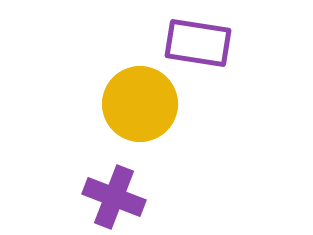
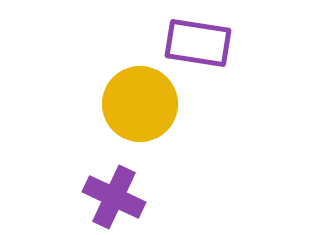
purple cross: rotated 4 degrees clockwise
